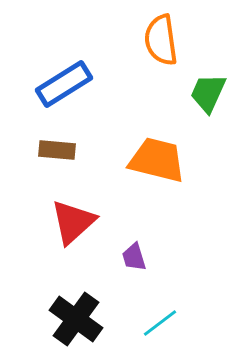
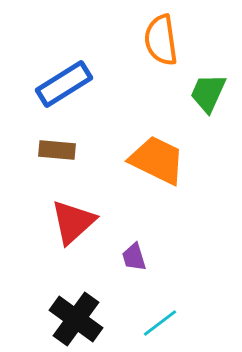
orange trapezoid: rotated 12 degrees clockwise
